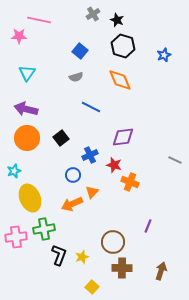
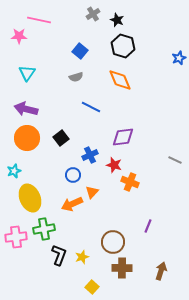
blue star: moved 15 px right, 3 px down
